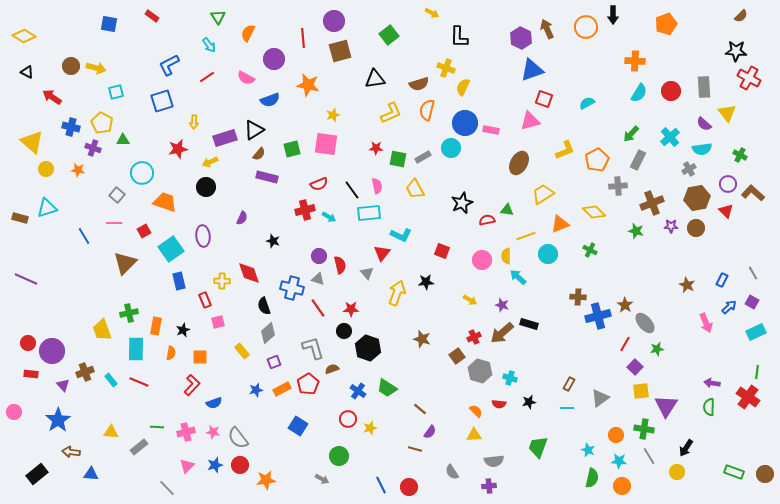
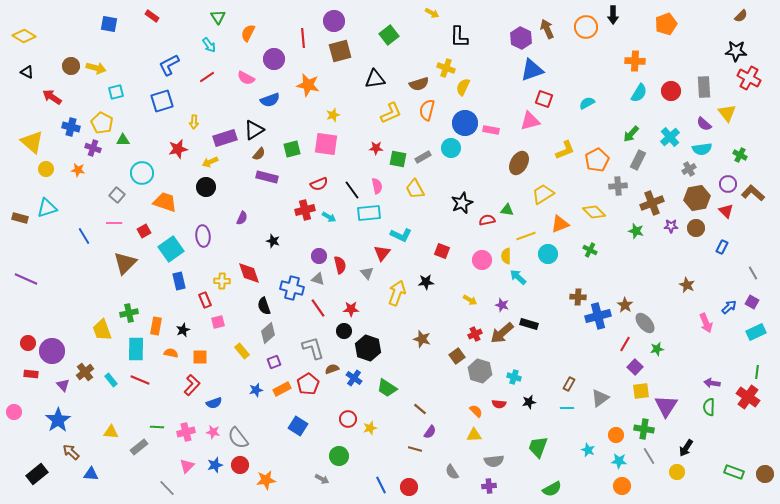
blue rectangle at (722, 280): moved 33 px up
red cross at (474, 337): moved 1 px right, 3 px up
orange semicircle at (171, 353): rotated 88 degrees counterclockwise
brown cross at (85, 372): rotated 18 degrees counterclockwise
cyan cross at (510, 378): moved 4 px right, 1 px up
red line at (139, 382): moved 1 px right, 2 px up
blue cross at (358, 391): moved 4 px left, 13 px up
brown arrow at (71, 452): rotated 36 degrees clockwise
green semicircle at (592, 478): moved 40 px left, 11 px down; rotated 48 degrees clockwise
